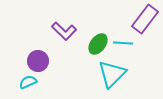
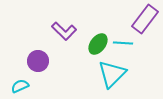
cyan semicircle: moved 8 px left, 4 px down
